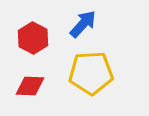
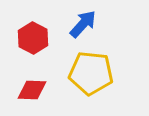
yellow pentagon: rotated 9 degrees clockwise
red diamond: moved 2 px right, 4 px down
